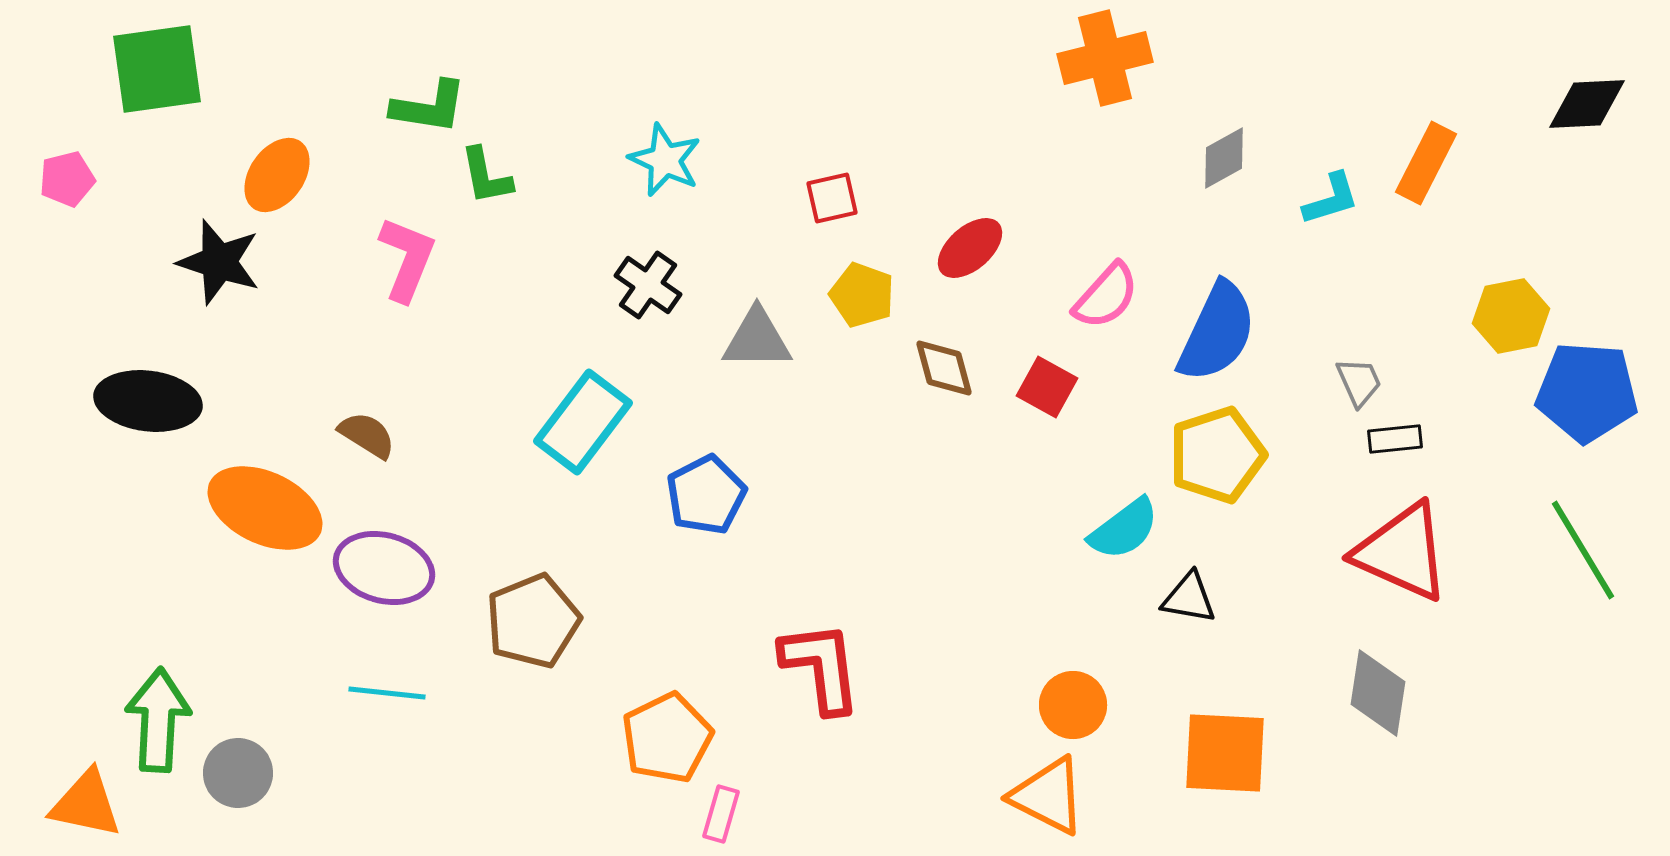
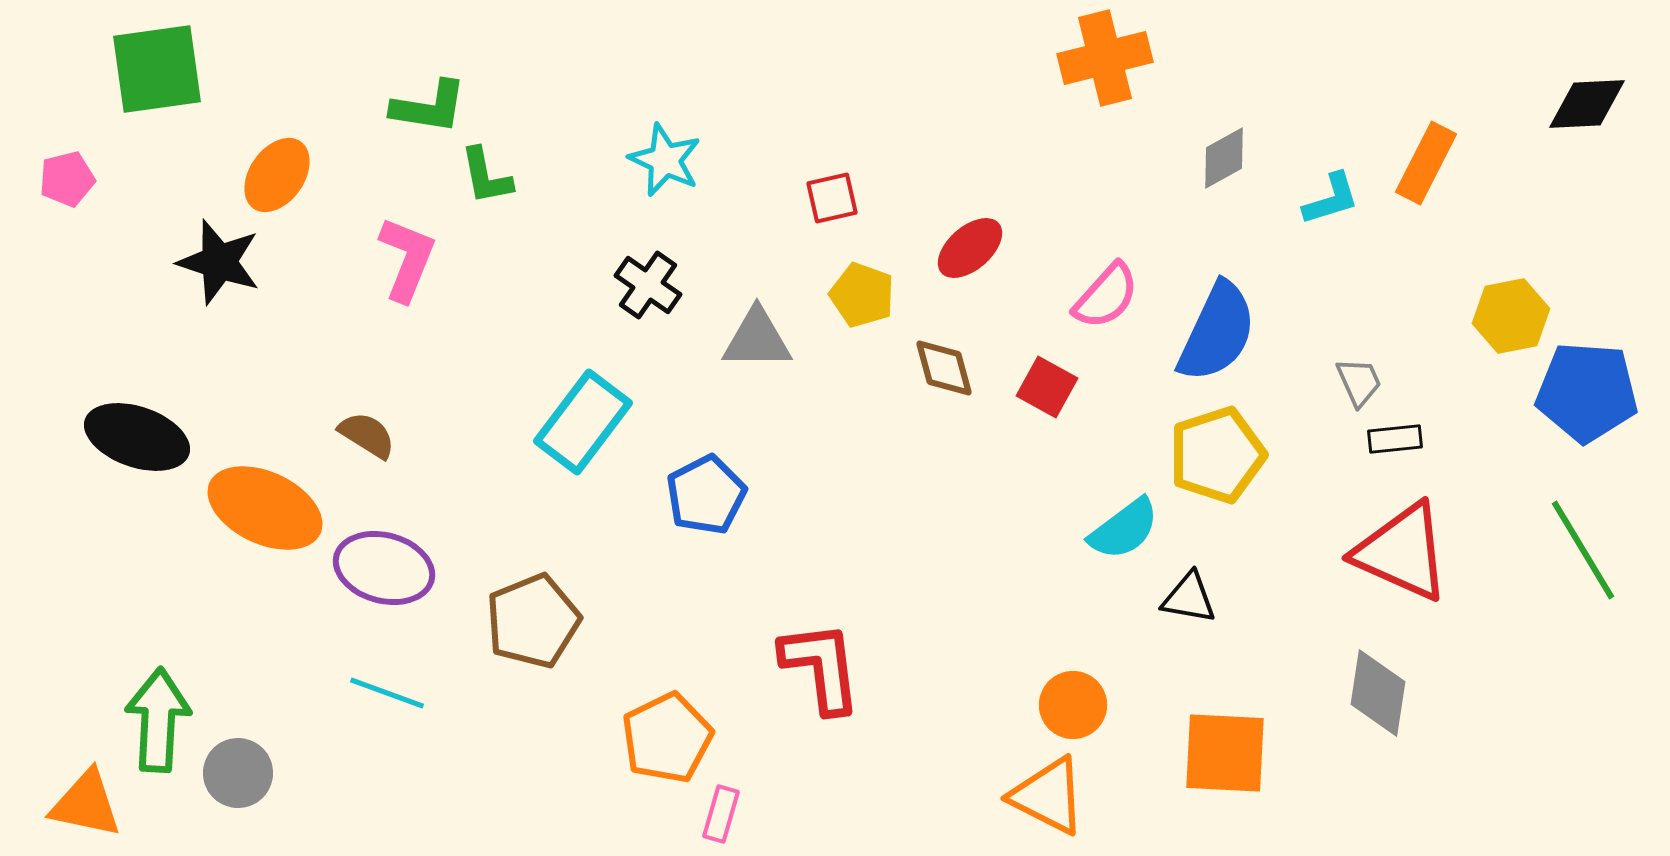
black ellipse at (148, 401): moved 11 px left, 36 px down; rotated 12 degrees clockwise
cyan line at (387, 693): rotated 14 degrees clockwise
